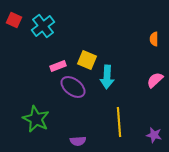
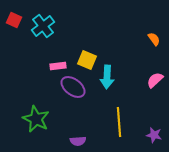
orange semicircle: rotated 144 degrees clockwise
pink rectangle: rotated 14 degrees clockwise
